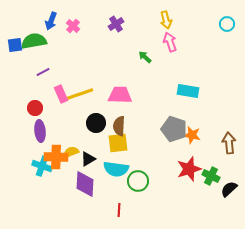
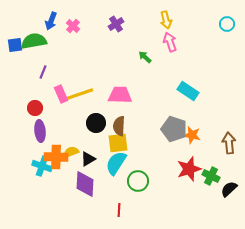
purple line: rotated 40 degrees counterclockwise
cyan rectangle: rotated 25 degrees clockwise
cyan semicircle: moved 6 px up; rotated 115 degrees clockwise
